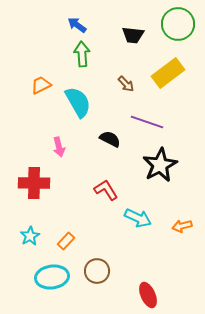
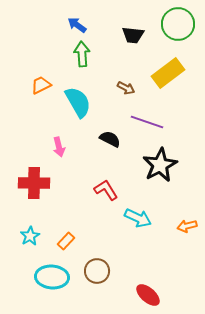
brown arrow: moved 4 px down; rotated 18 degrees counterclockwise
orange arrow: moved 5 px right
cyan ellipse: rotated 12 degrees clockwise
red ellipse: rotated 25 degrees counterclockwise
